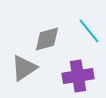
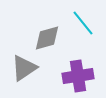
cyan line: moved 6 px left, 8 px up
gray diamond: moved 1 px up
